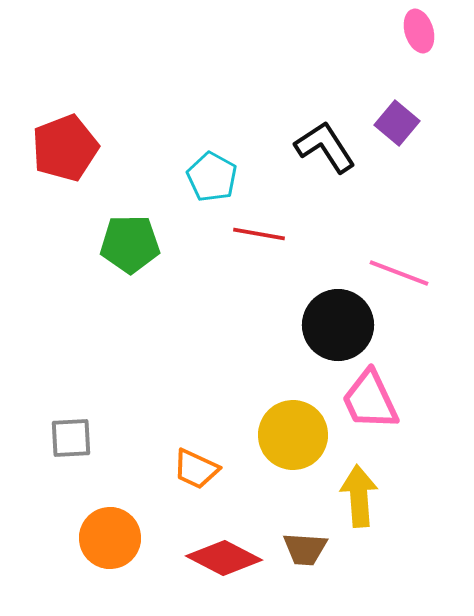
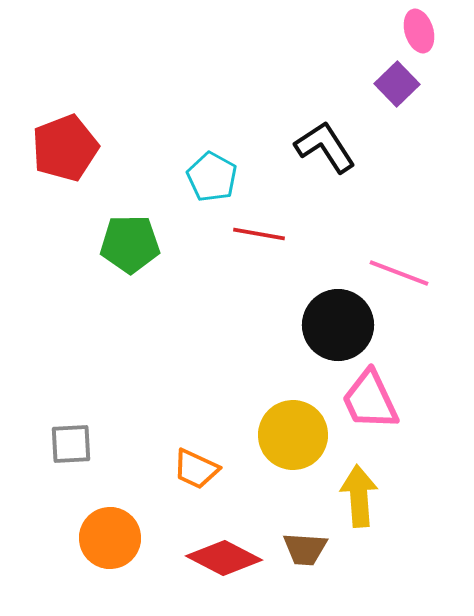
purple square: moved 39 px up; rotated 6 degrees clockwise
gray square: moved 6 px down
